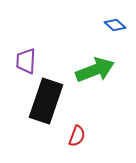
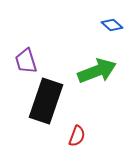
blue diamond: moved 3 px left
purple trapezoid: rotated 20 degrees counterclockwise
green arrow: moved 2 px right, 1 px down
